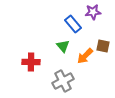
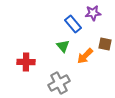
purple star: moved 1 px down
brown square: moved 2 px right, 2 px up
red cross: moved 5 px left
gray cross: moved 4 px left, 2 px down
